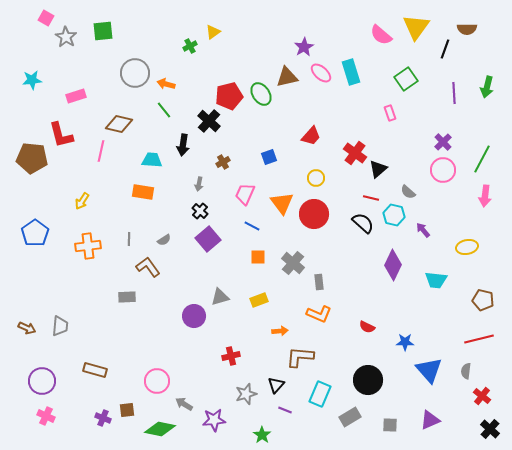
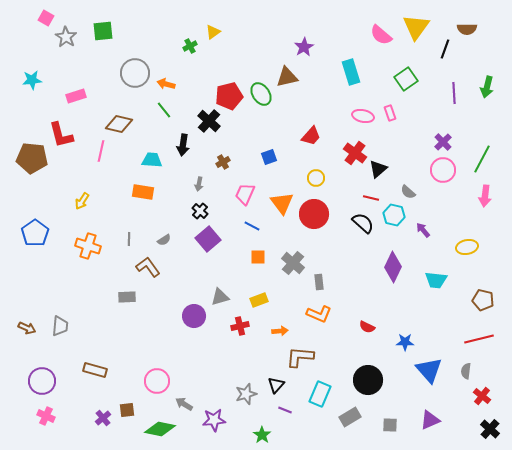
pink ellipse at (321, 73): moved 42 px right, 43 px down; rotated 30 degrees counterclockwise
orange cross at (88, 246): rotated 25 degrees clockwise
purple diamond at (393, 265): moved 2 px down
red cross at (231, 356): moved 9 px right, 30 px up
purple cross at (103, 418): rotated 28 degrees clockwise
